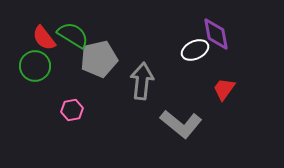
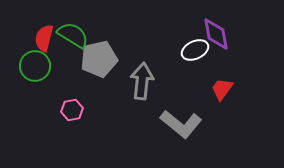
red semicircle: rotated 52 degrees clockwise
red trapezoid: moved 2 px left
